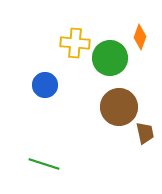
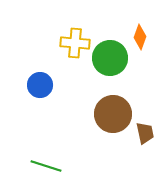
blue circle: moved 5 px left
brown circle: moved 6 px left, 7 px down
green line: moved 2 px right, 2 px down
